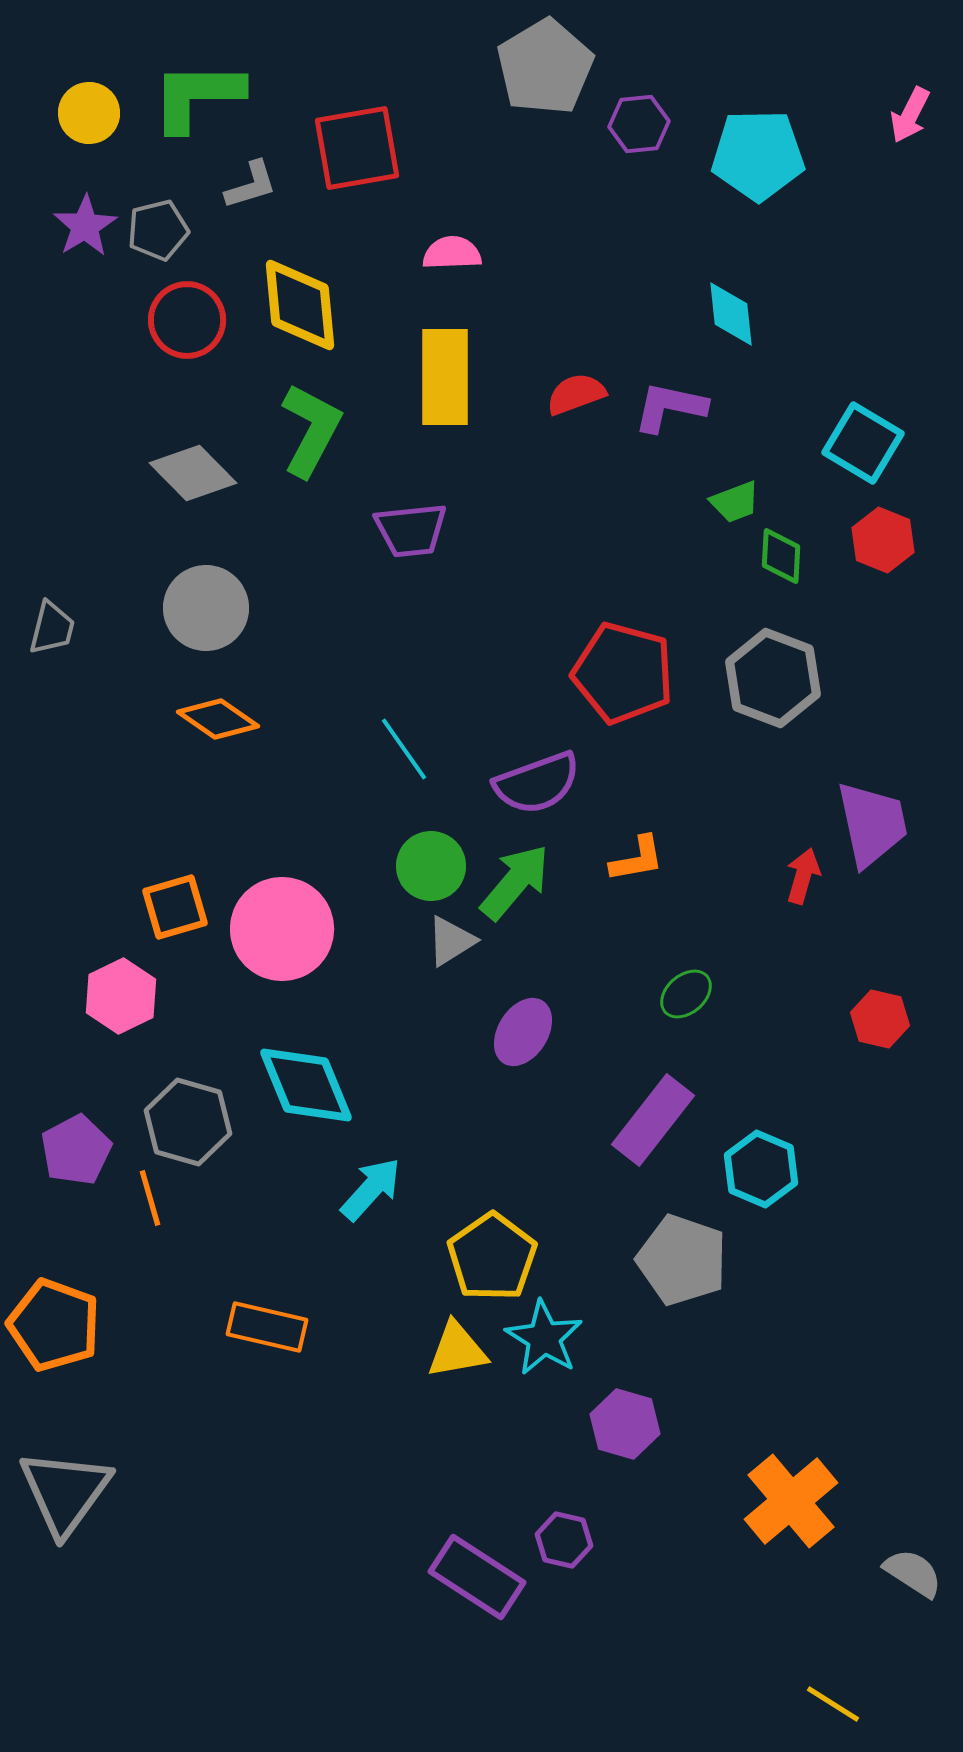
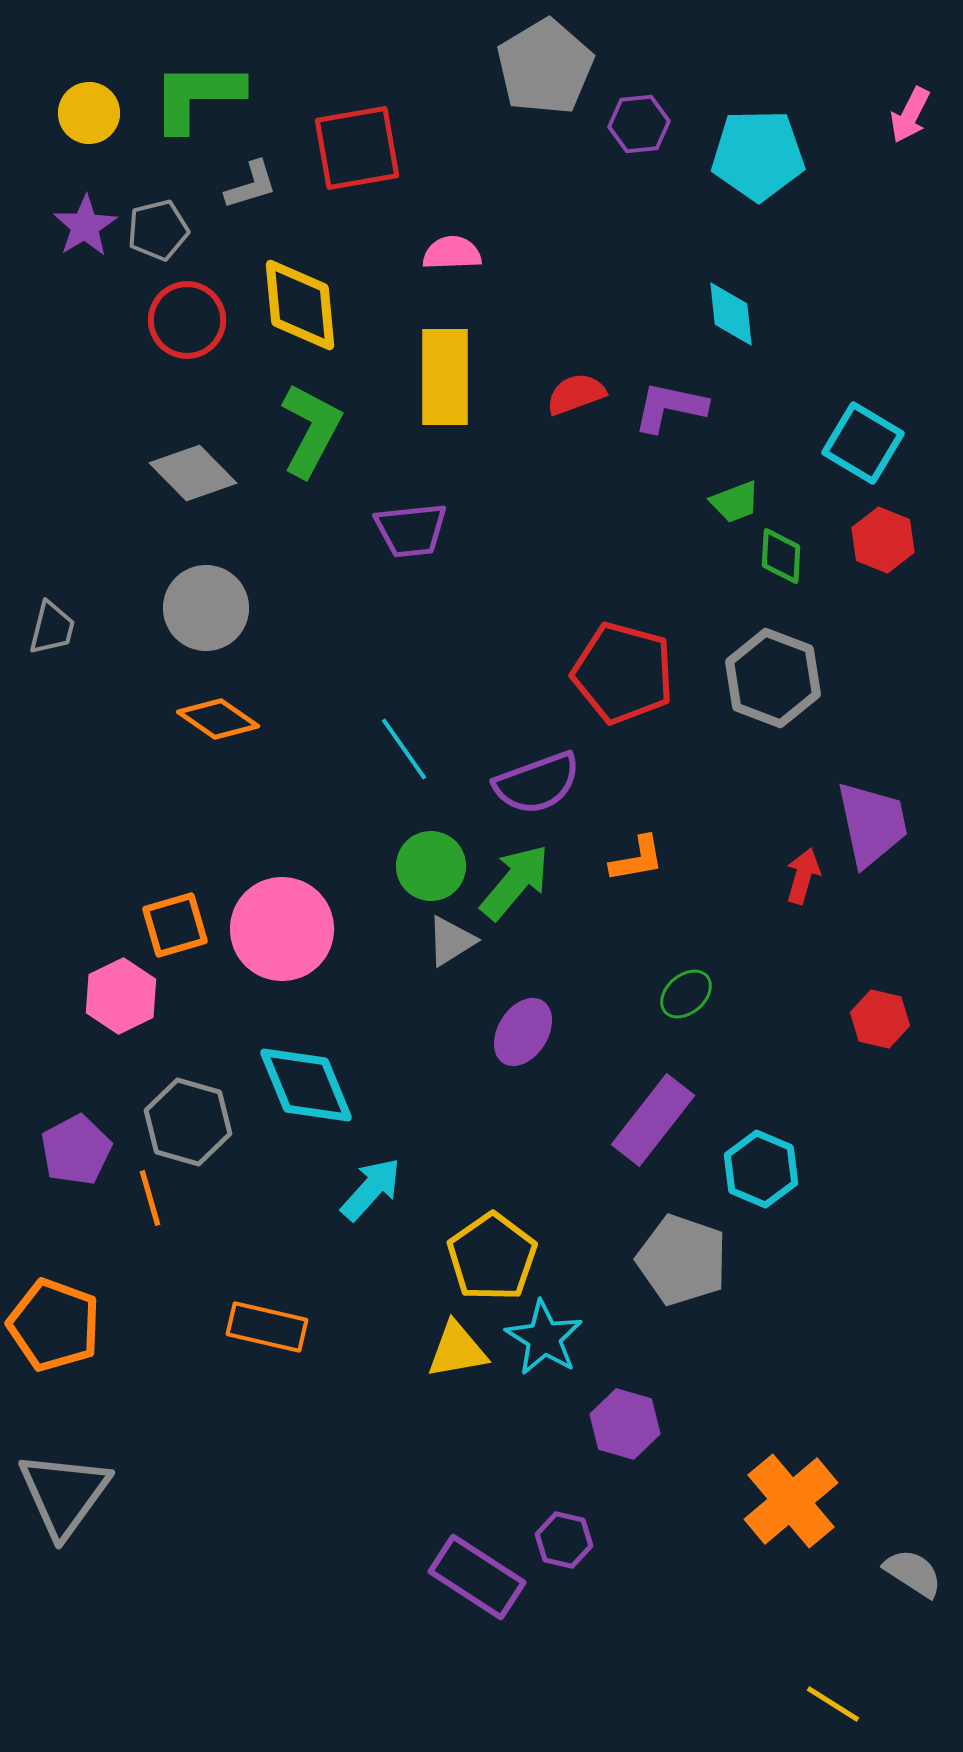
orange square at (175, 907): moved 18 px down
gray triangle at (65, 1492): moved 1 px left, 2 px down
